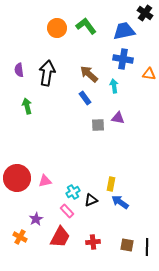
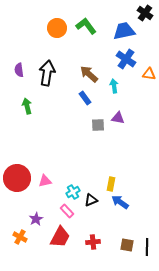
blue cross: moved 3 px right; rotated 24 degrees clockwise
